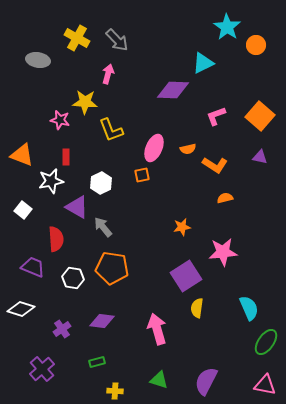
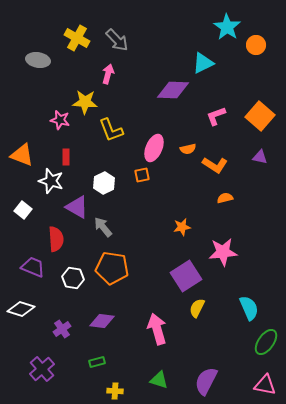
white star at (51, 181): rotated 30 degrees clockwise
white hexagon at (101, 183): moved 3 px right
yellow semicircle at (197, 308): rotated 18 degrees clockwise
